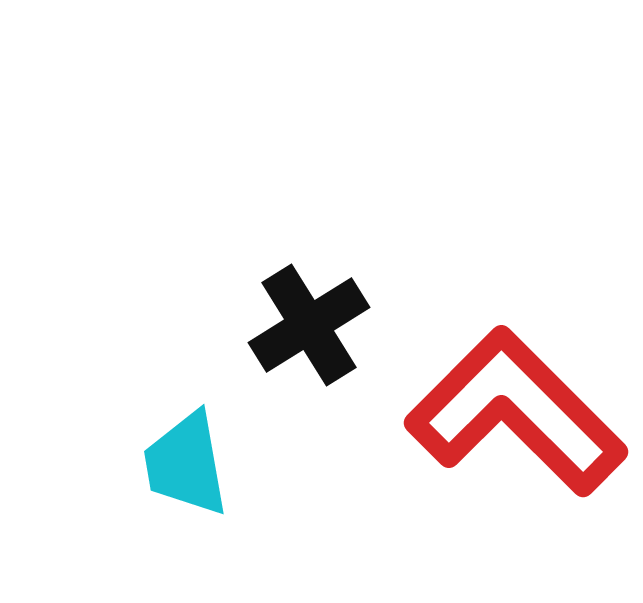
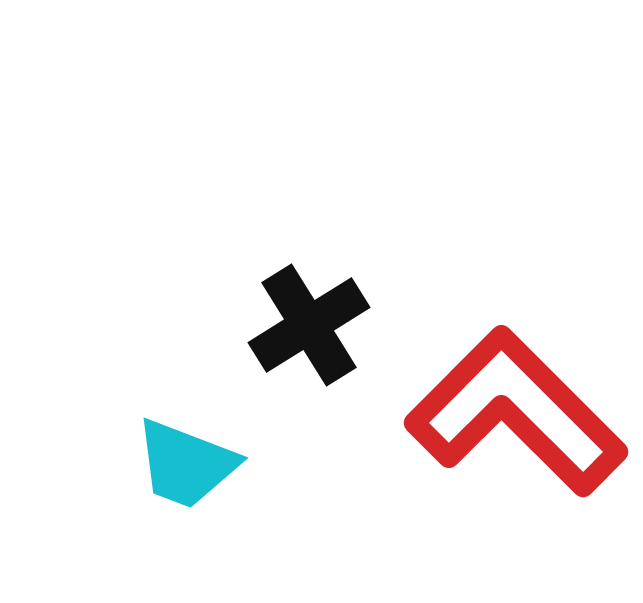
cyan trapezoid: rotated 59 degrees counterclockwise
